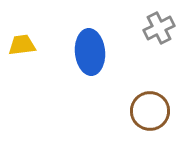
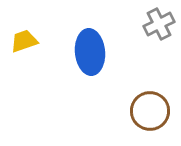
gray cross: moved 4 px up
yellow trapezoid: moved 2 px right, 4 px up; rotated 12 degrees counterclockwise
